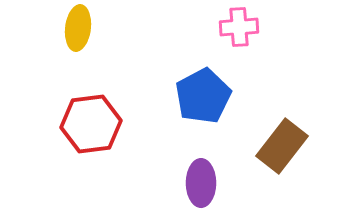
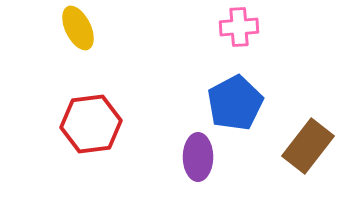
yellow ellipse: rotated 33 degrees counterclockwise
blue pentagon: moved 32 px right, 7 px down
brown rectangle: moved 26 px right
purple ellipse: moved 3 px left, 26 px up
